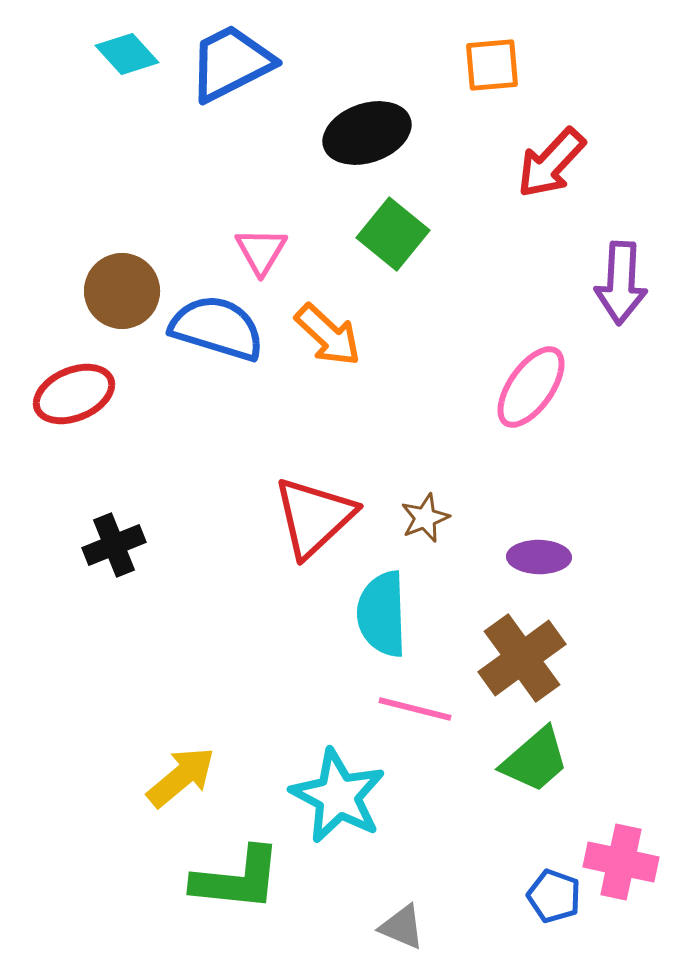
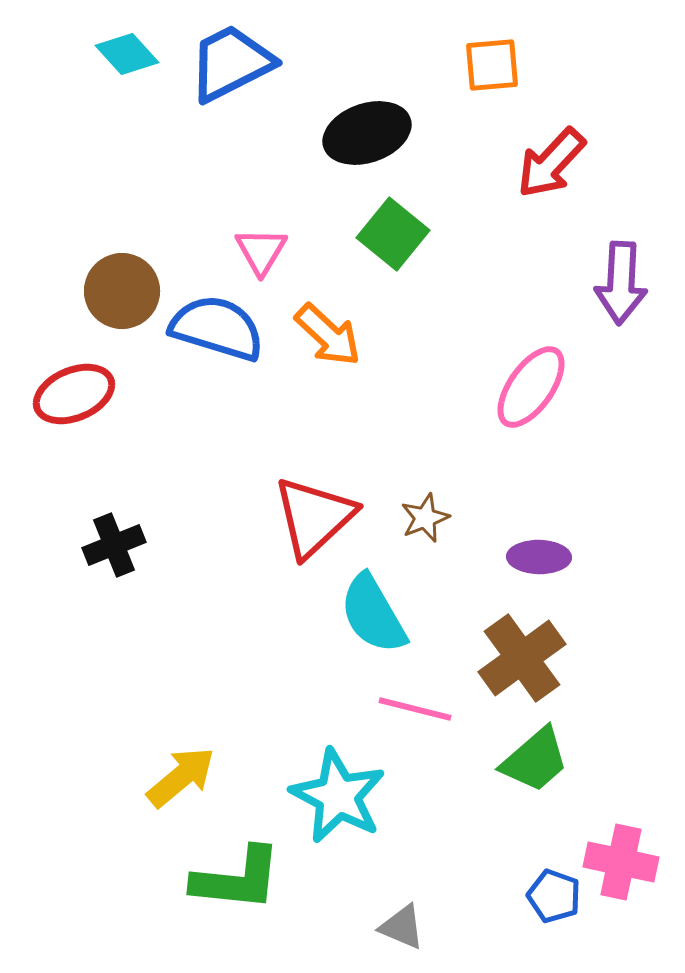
cyan semicircle: moved 9 px left; rotated 28 degrees counterclockwise
